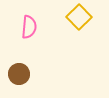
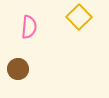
brown circle: moved 1 px left, 5 px up
